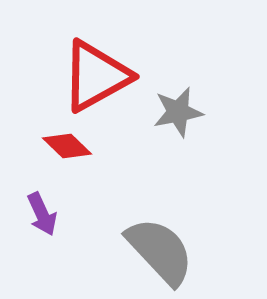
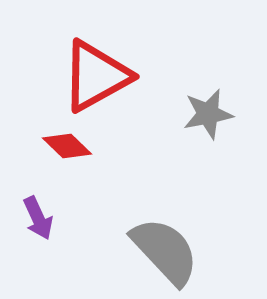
gray star: moved 30 px right, 2 px down
purple arrow: moved 4 px left, 4 px down
gray semicircle: moved 5 px right
